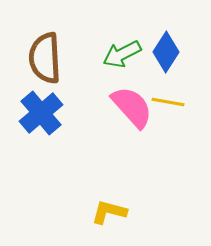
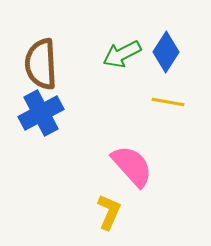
brown semicircle: moved 4 px left, 6 px down
pink semicircle: moved 59 px down
blue cross: rotated 12 degrees clockwise
yellow L-shape: rotated 99 degrees clockwise
